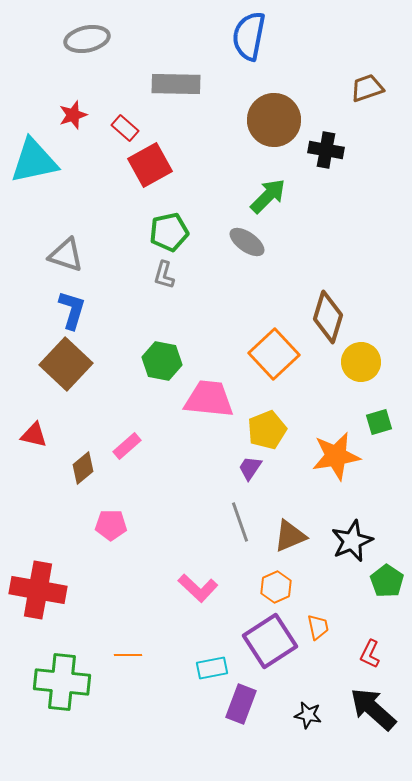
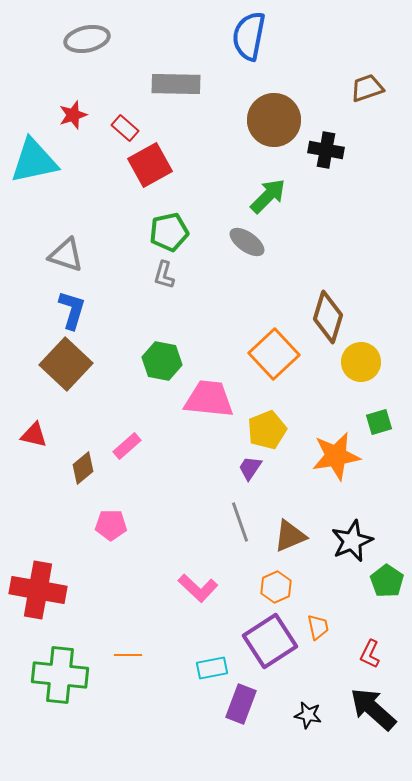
green cross at (62, 682): moved 2 px left, 7 px up
